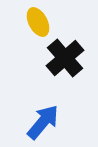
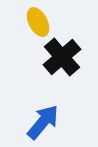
black cross: moved 3 px left, 1 px up
